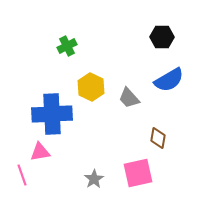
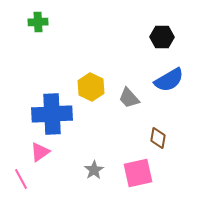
green cross: moved 29 px left, 24 px up; rotated 24 degrees clockwise
pink triangle: rotated 25 degrees counterclockwise
pink line: moved 1 px left, 4 px down; rotated 10 degrees counterclockwise
gray star: moved 9 px up
